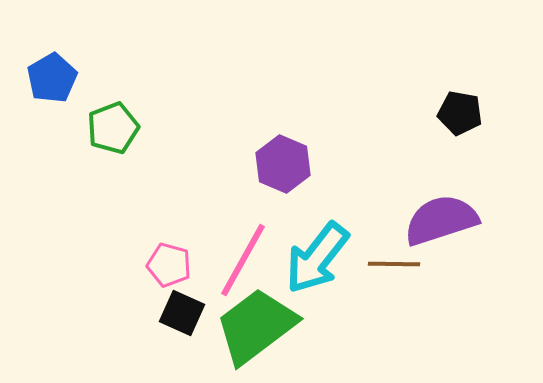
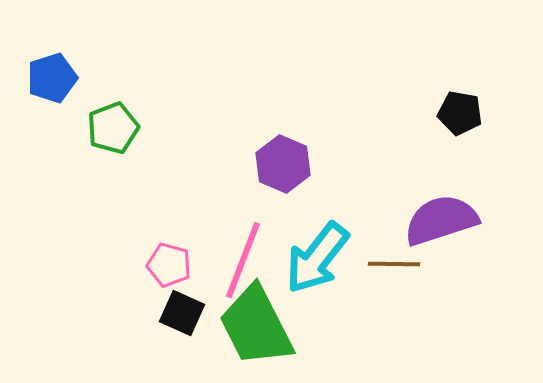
blue pentagon: rotated 12 degrees clockwise
pink line: rotated 8 degrees counterclockwise
green trapezoid: rotated 80 degrees counterclockwise
